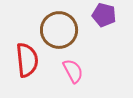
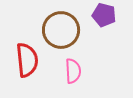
brown circle: moved 2 px right
pink semicircle: rotated 25 degrees clockwise
